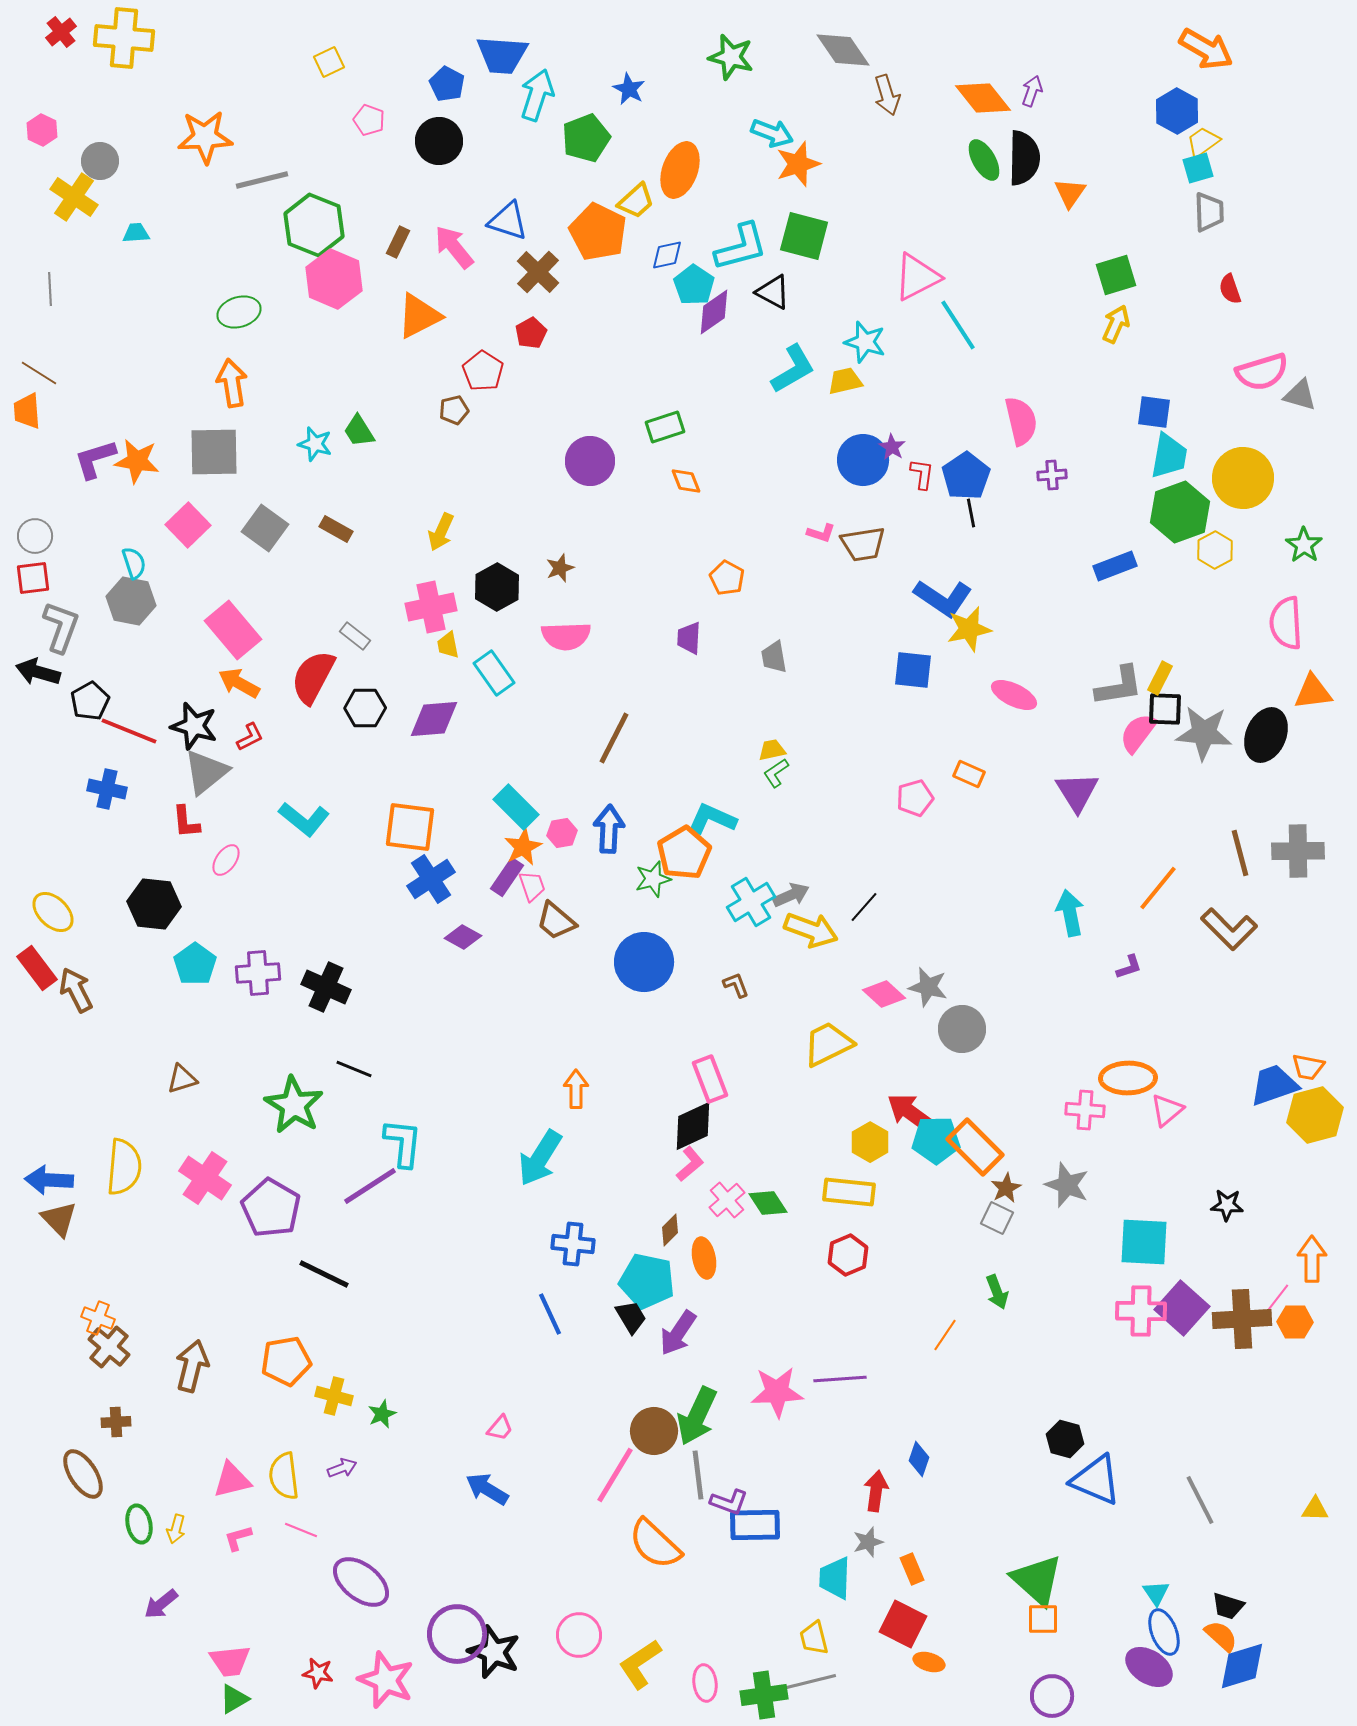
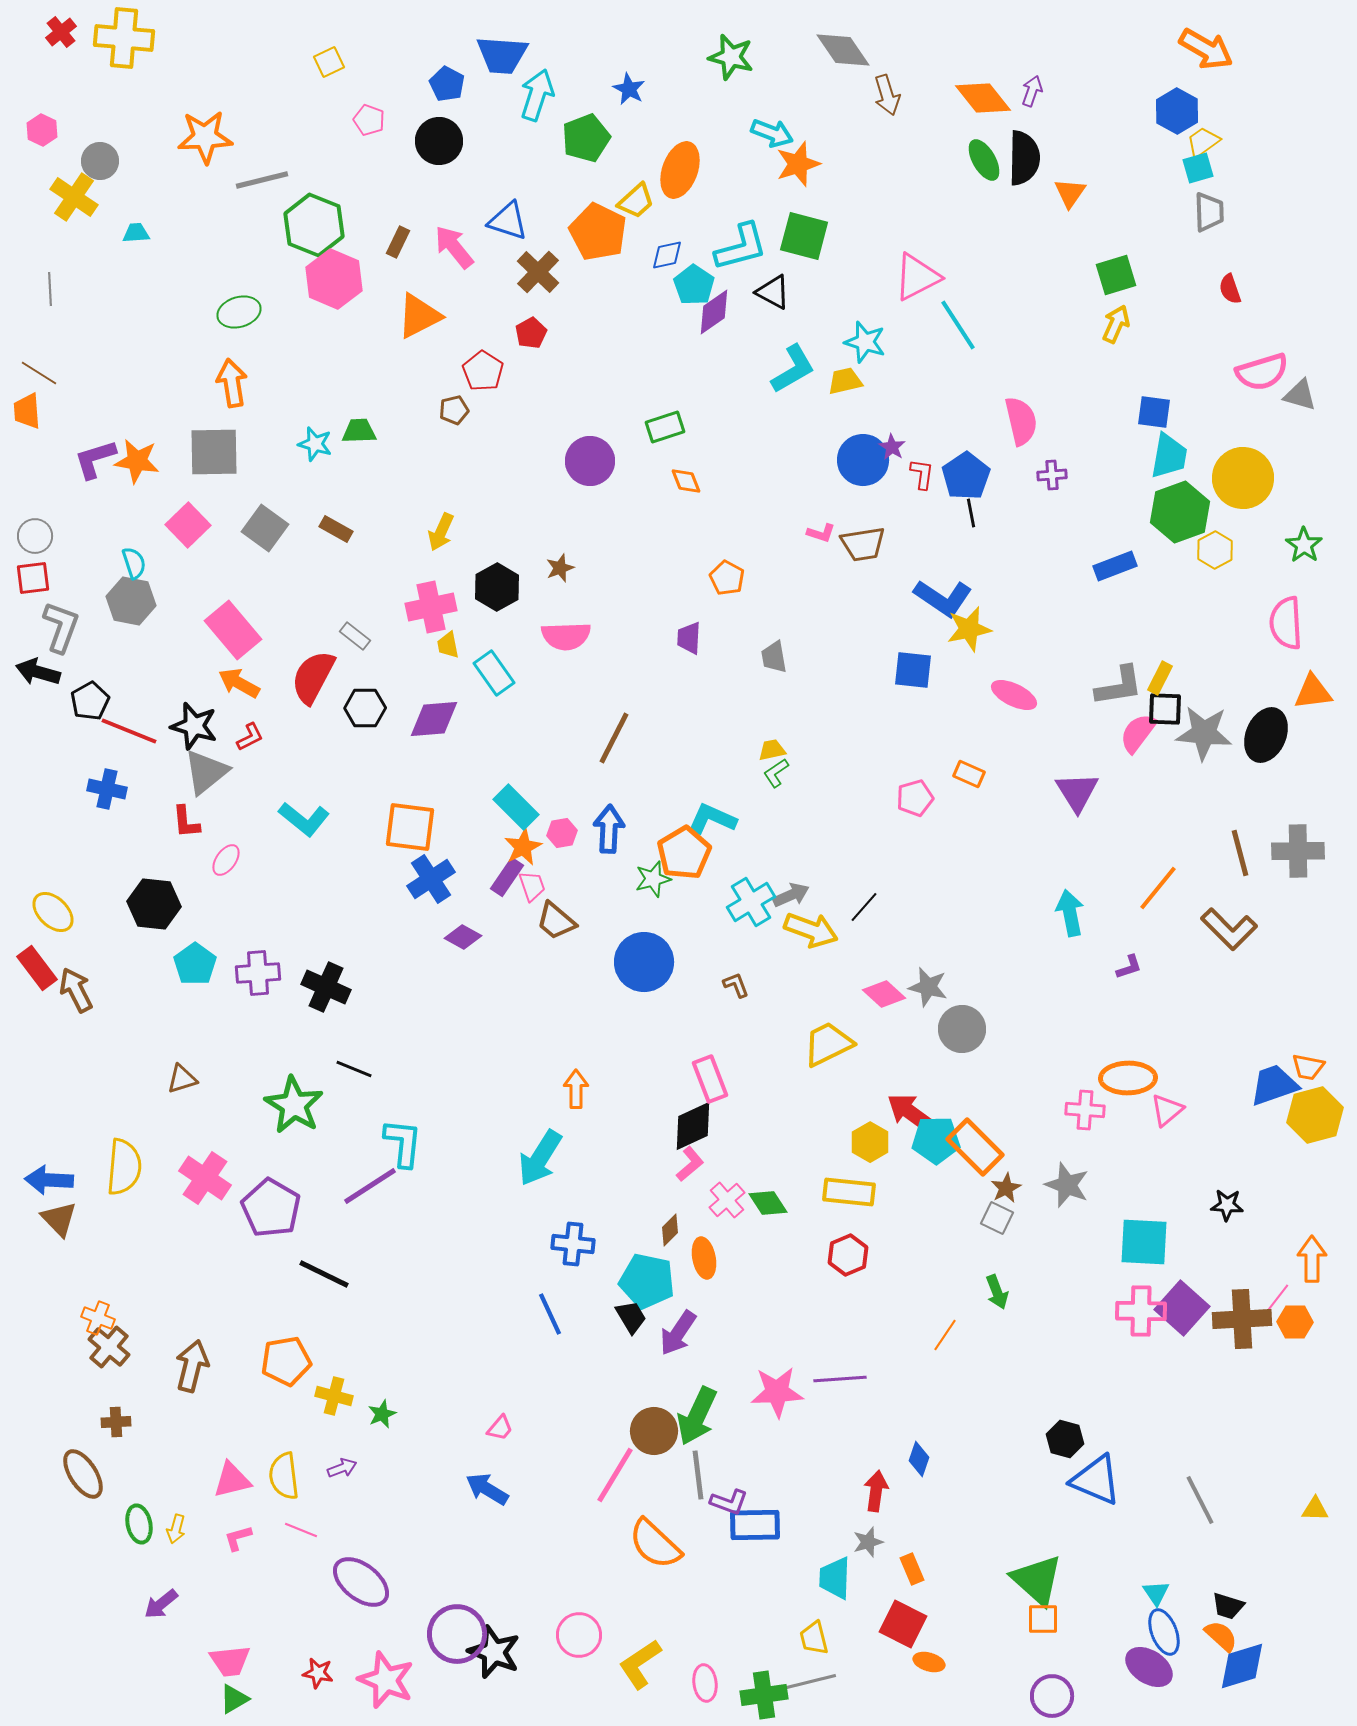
green trapezoid at (359, 431): rotated 120 degrees clockwise
